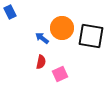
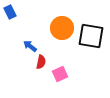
blue arrow: moved 12 px left, 8 px down
